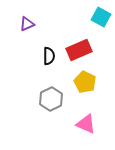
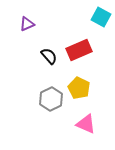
black semicircle: rotated 42 degrees counterclockwise
yellow pentagon: moved 6 px left, 6 px down
